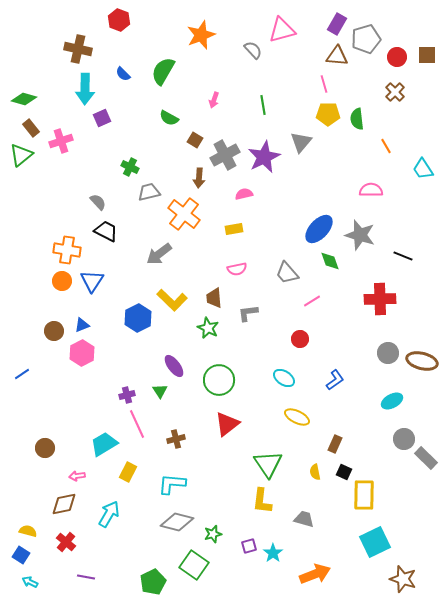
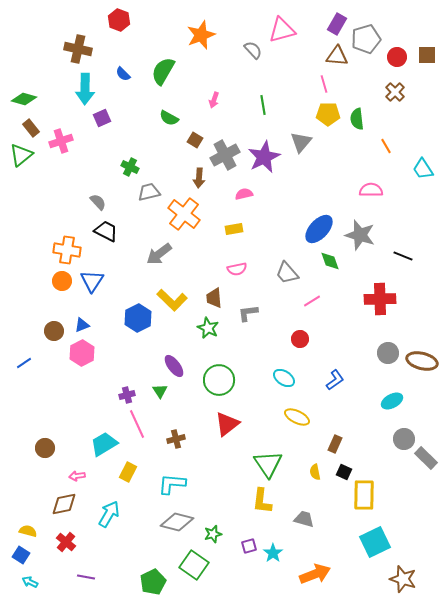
blue line at (22, 374): moved 2 px right, 11 px up
